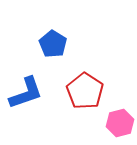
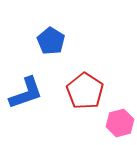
blue pentagon: moved 2 px left, 3 px up
